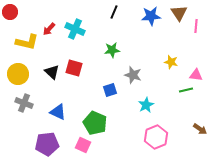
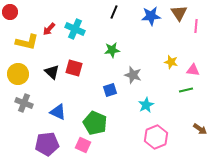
pink triangle: moved 3 px left, 5 px up
